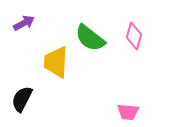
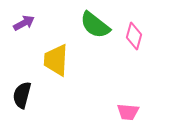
green semicircle: moved 5 px right, 13 px up
yellow trapezoid: moved 2 px up
black semicircle: moved 4 px up; rotated 12 degrees counterclockwise
